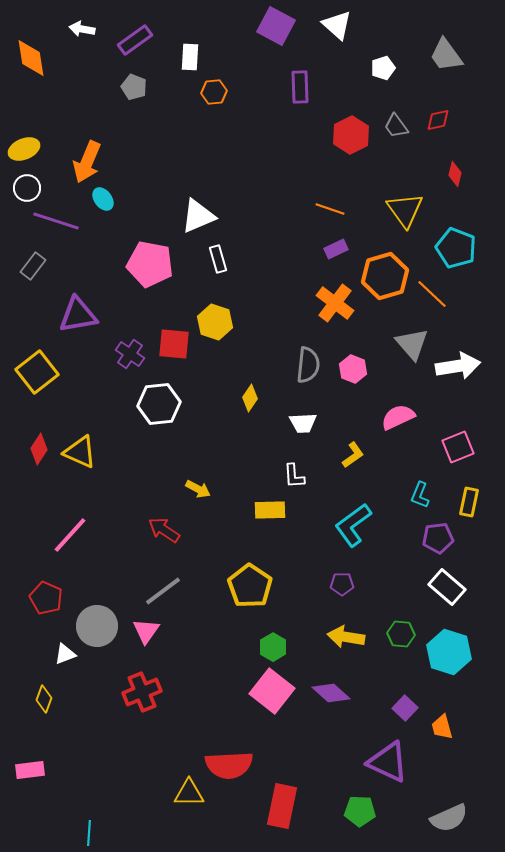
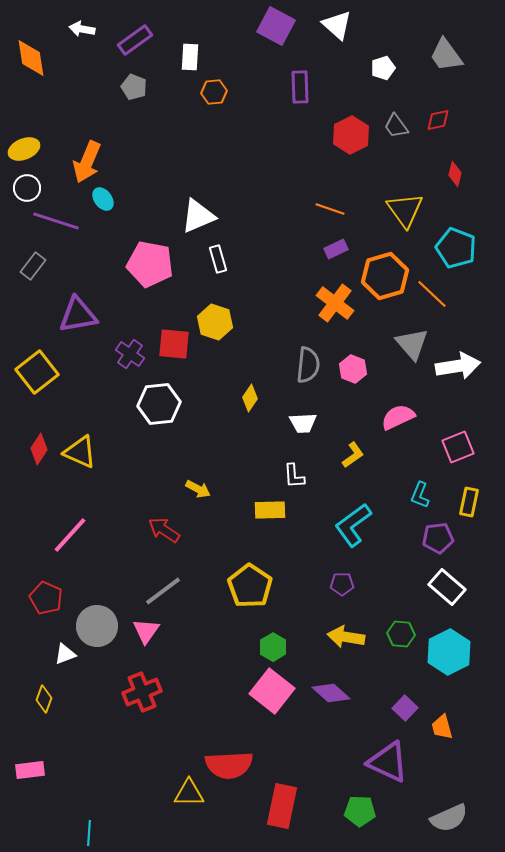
cyan hexagon at (449, 652): rotated 15 degrees clockwise
